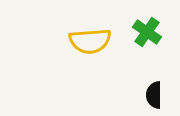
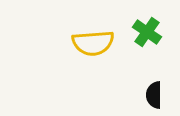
yellow semicircle: moved 3 px right, 2 px down
